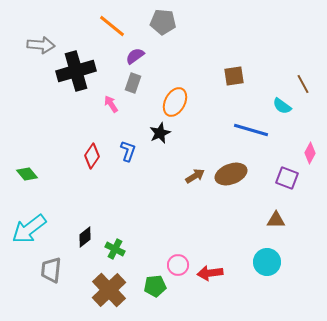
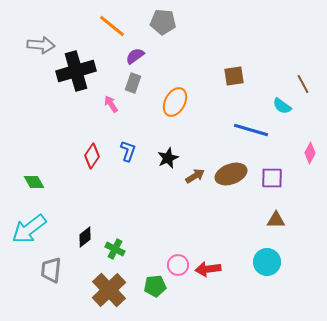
black star: moved 8 px right, 25 px down
green diamond: moved 7 px right, 8 px down; rotated 10 degrees clockwise
purple square: moved 15 px left; rotated 20 degrees counterclockwise
red arrow: moved 2 px left, 4 px up
